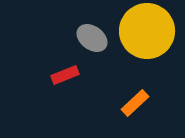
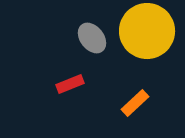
gray ellipse: rotated 16 degrees clockwise
red rectangle: moved 5 px right, 9 px down
